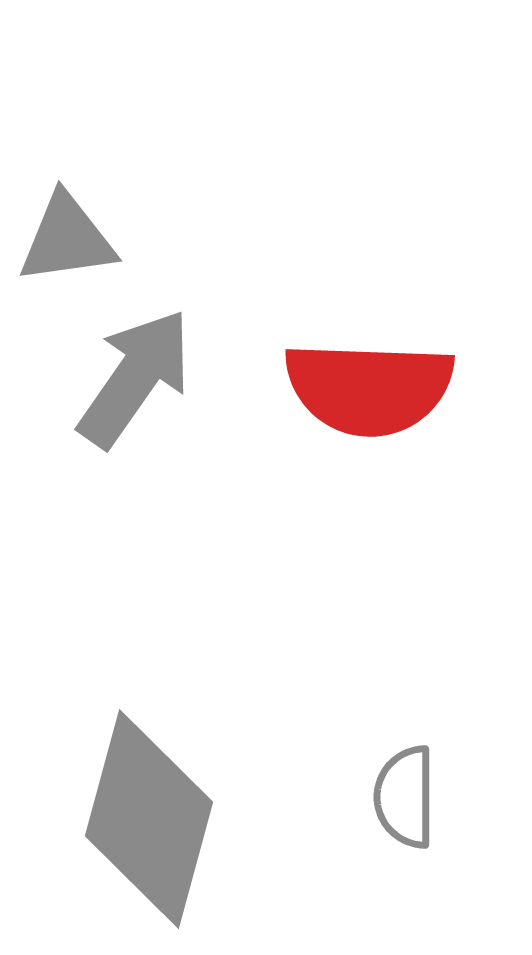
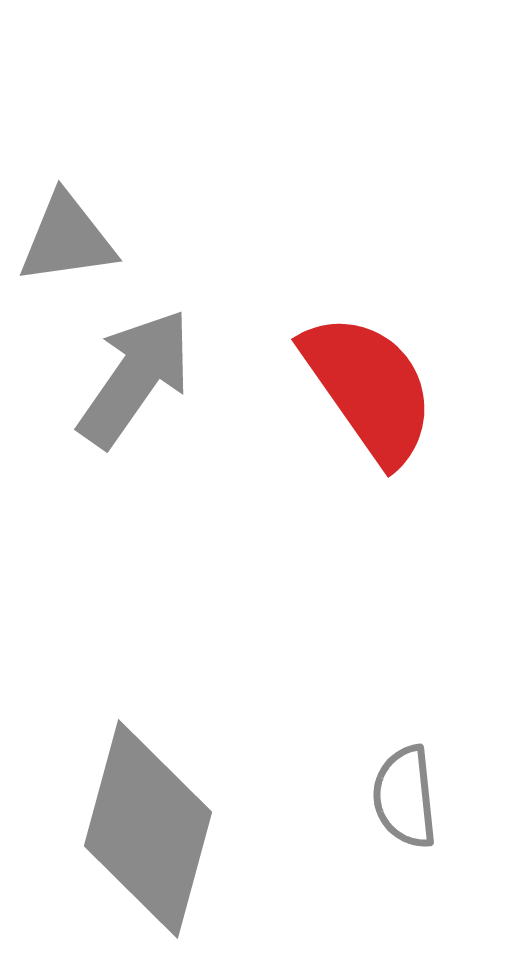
red semicircle: rotated 127 degrees counterclockwise
gray semicircle: rotated 6 degrees counterclockwise
gray diamond: moved 1 px left, 10 px down
